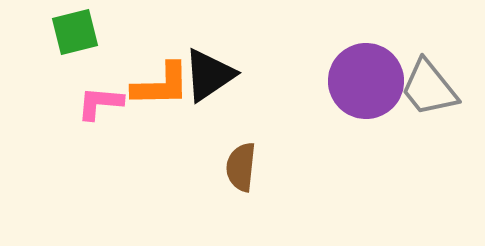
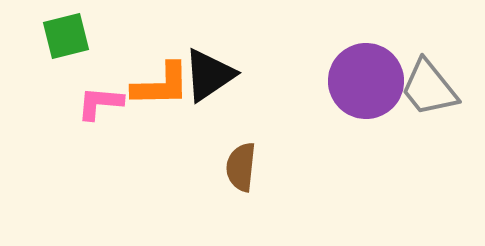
green square: moved 9 px left, 4 px down
